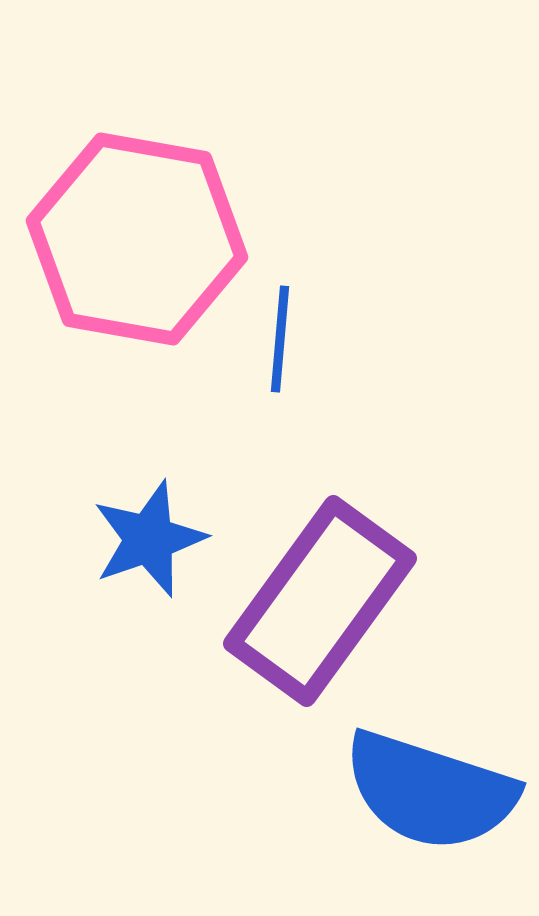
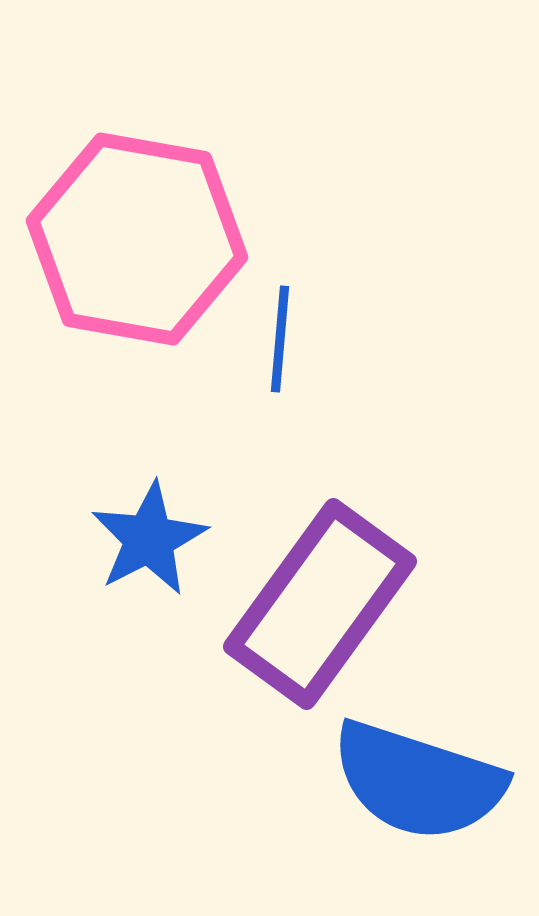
blue star: rotated 8 degrees counterclockwise
purple rectangle: moved 3 px down
blue semicircle: moved 12 px left, 10 px up
